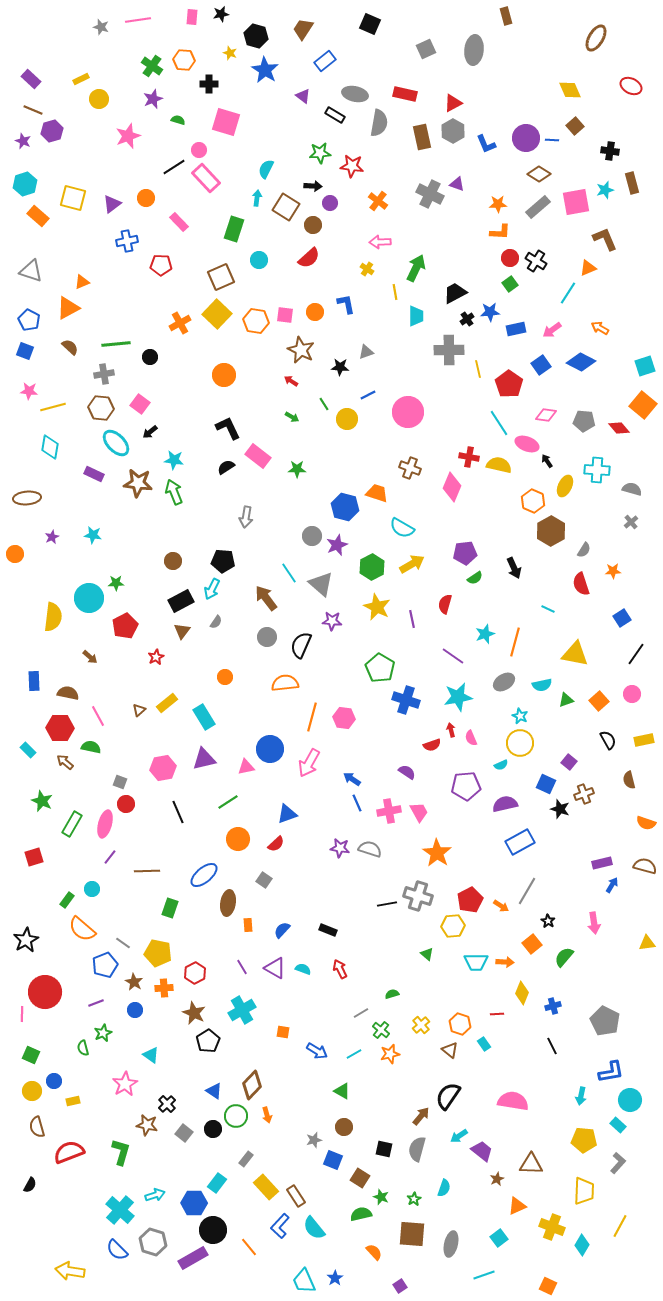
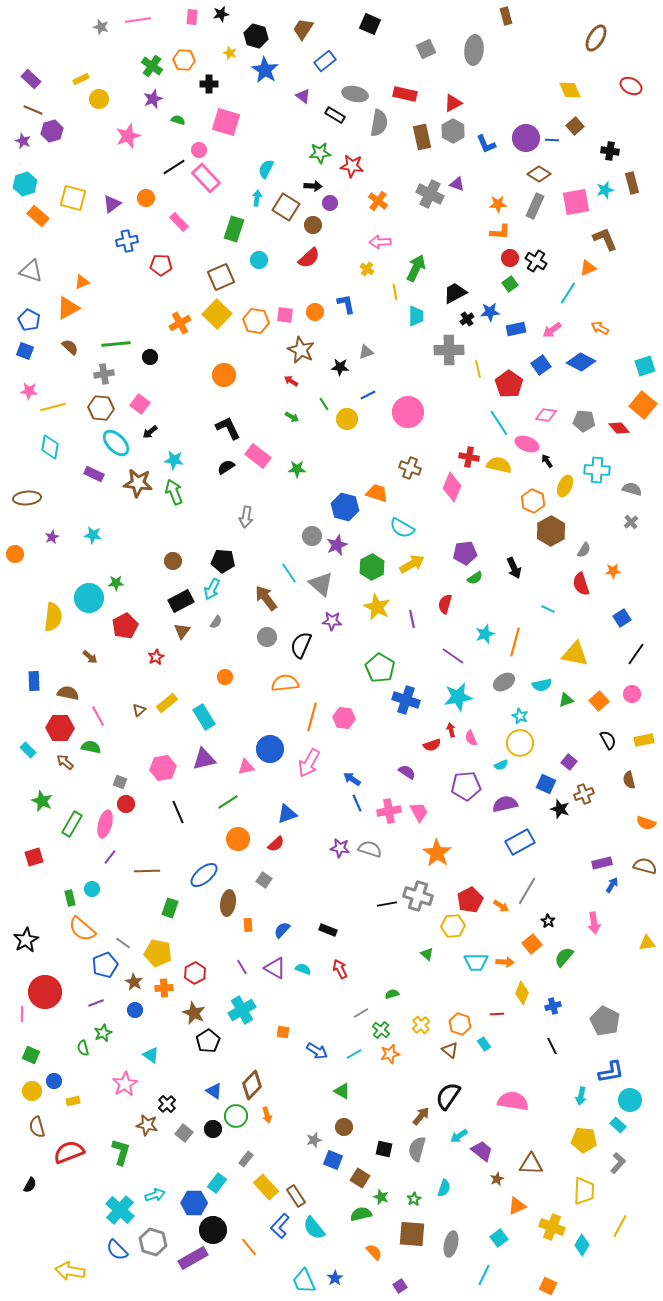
gray rectangle at (538, 207): moved 3 px left, 1 px up; rotated 25 degrees counterclockwise
green rectangle at (67, 900): moved 3 px right, 2 px up; rotated 49 degrees counterclockwise
cyan line at (484, 1275): rotated 45 degrees counterclockwise
